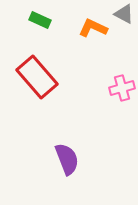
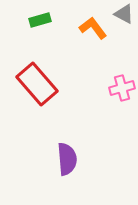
green rectangle: rotated 40 degrees counterclockwise
orange L-shape: rotated 28 degrees clockwise
red rectangle: moved 7 px down
purple semicircle: rotated 16 degrees clockwise
